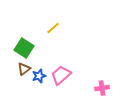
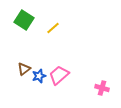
green square: moved 28 px up
pink trapezoid: moved 2 px left
pink cross: rotated 24 degrees clockwise
